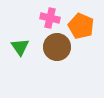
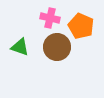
green triangle: rotated 36 degrees counterclockwise
